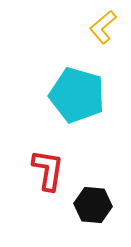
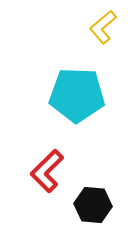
cyan pentagon: rotated 14 degrees counterclockwise
red L-shape: moved 1 px left, 1 px down; rotated 144 degrees counterclockwise
